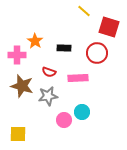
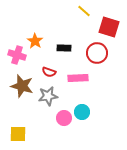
pink cross: rotated 18 degrees clockwise
pink circle: moved 2 px up
